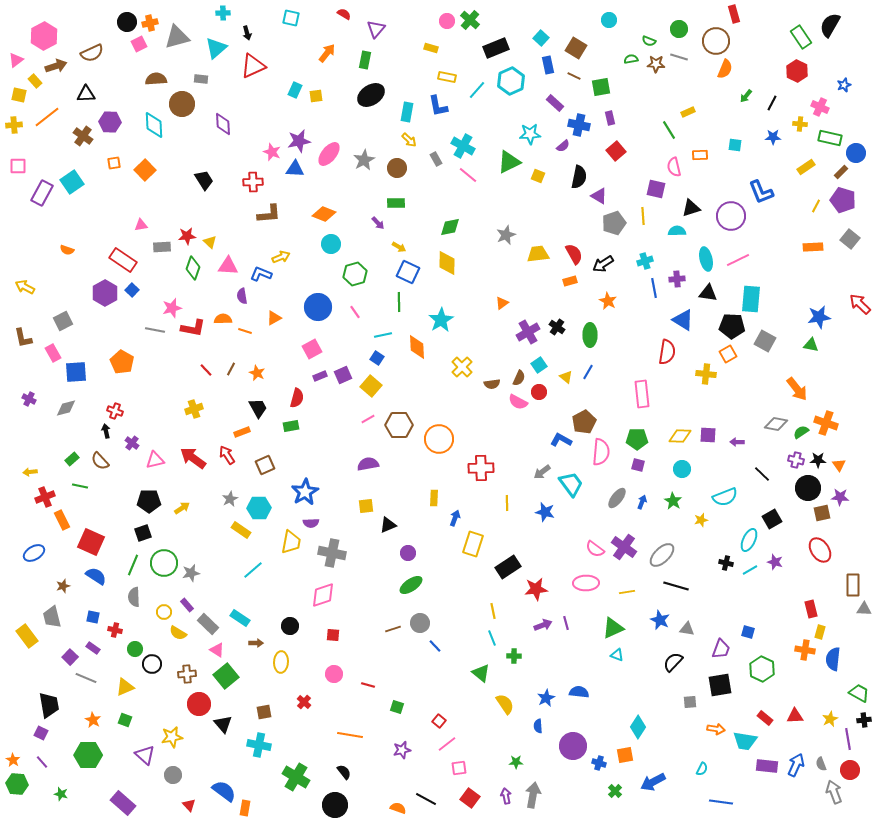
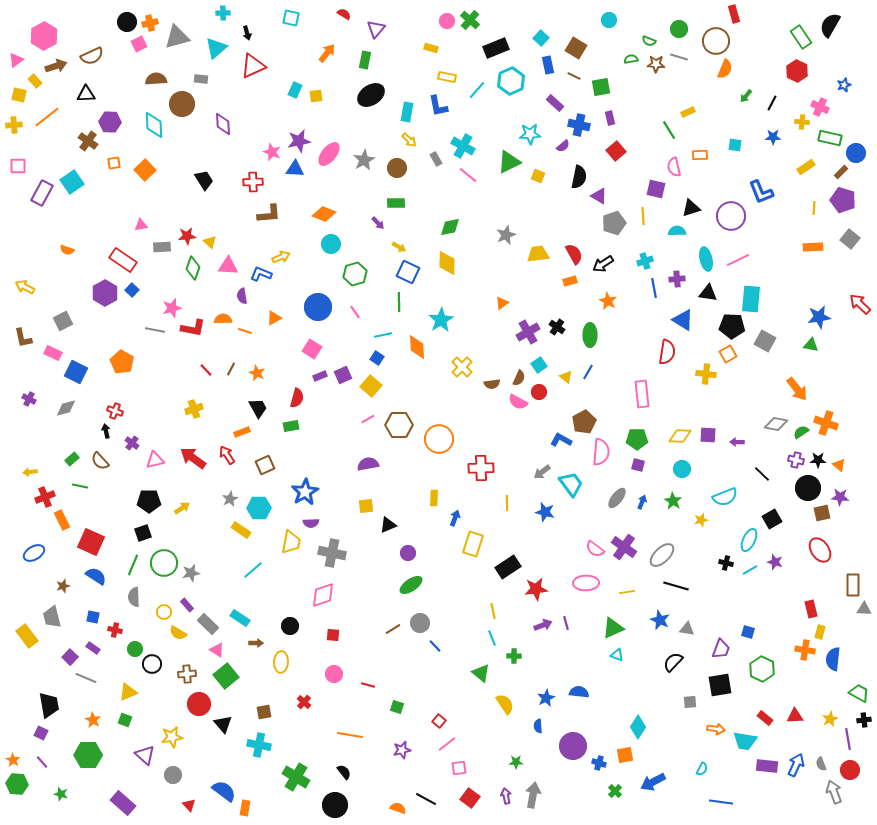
brown semicircle at (92, 53): moved 3 px down
yellow cross at (800, 124): moved 2 px right, 2 px up
brown cross at (83, 136): moved 5 px right, 5 px down
yellow line at (816, 206): moved 2 px left, 2 px down; rotated 24 degrees counterclockwise
pink square at (312, 349): rotated 30 degrees counterclockwise
pink rectangle at (53, 353): rotated 36 degrees counterclockwise
blue square at (76, 372): rotated 30 degrees clockwise
orange triangle at (839, 465): rotated 16 degrees counterclockwise
brown line at (393, 629): rotated 14 degrees counterclockwise
yellow triangle at (125, 687): moved 3 px right, 5 px down
